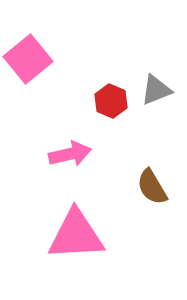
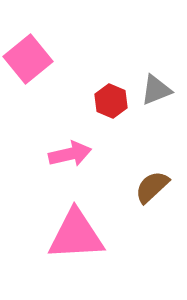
brown semicircle: rotated 78 degrees clockwise
